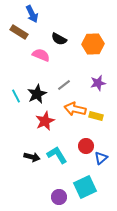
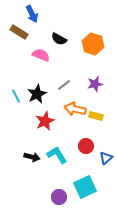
orange hexagon: rotated 20 degrees clockwise
purple star: moved 3 px left, 1 px down
blue triangle: moved 5 px right
